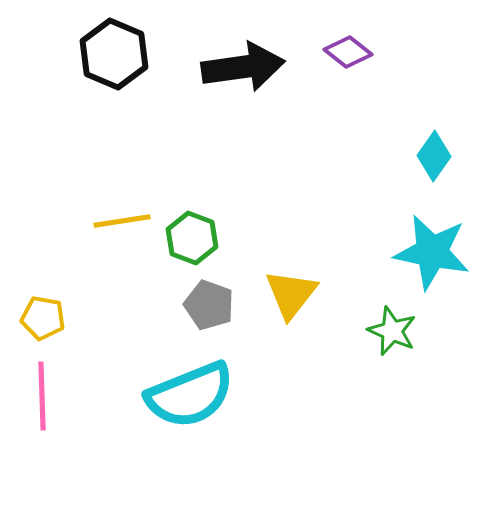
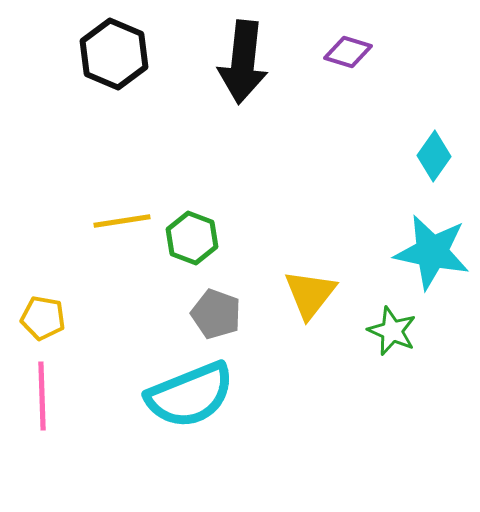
purple diamond: rotated 21 degrees counterclockwise
black arrow: moved 5 px up; rotated 104 degrees clockwise
yellow triangle: moved 19 px right
gray pentagon: moved 7 px right, 9 px down
